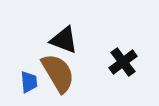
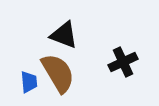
black triangle: moved 5 px up
black cross: rotated 12 degrees clockwise
